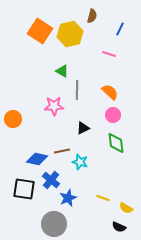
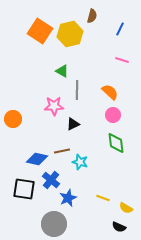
pink line: moved 13 px right, 6 px down
black triangle: moved 10 px left, 4 px up
